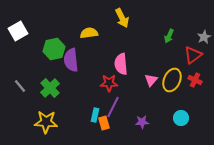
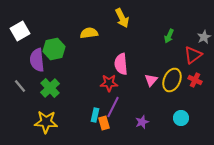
white square: moved 2 px right
purple semicircle: moved 34 px left
purple star: rotated 16 degrees counterclockwise
